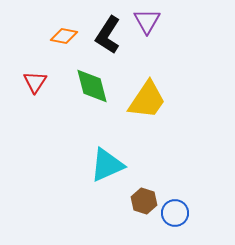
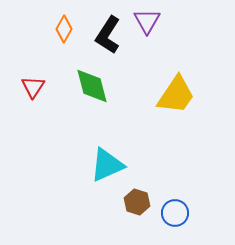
orange diamond: moved 7 px up; rotated 72 degrees counterclockwise
red triangle: moved 2 px left, 5 px down
yellow trapezoid: moved 29 px right, 5 px up
brown hexagon: moved 7 px left, 1 px down
